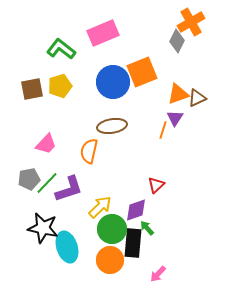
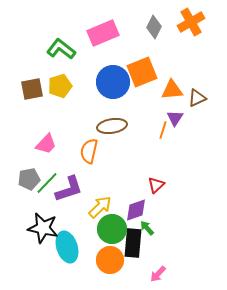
gray diamond: moved 23 px left, 14 px up
orange triangle: moved 6 px left, 4 px up; rotated 15 degrees clockwise
